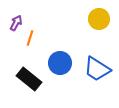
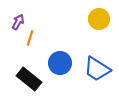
purple arrow: moved 2 px right, 1 px up
